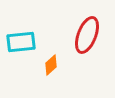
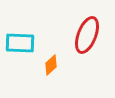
cyan rectangle: moved 1 px left, 1 px down; rotated 8 degrees clockwise
